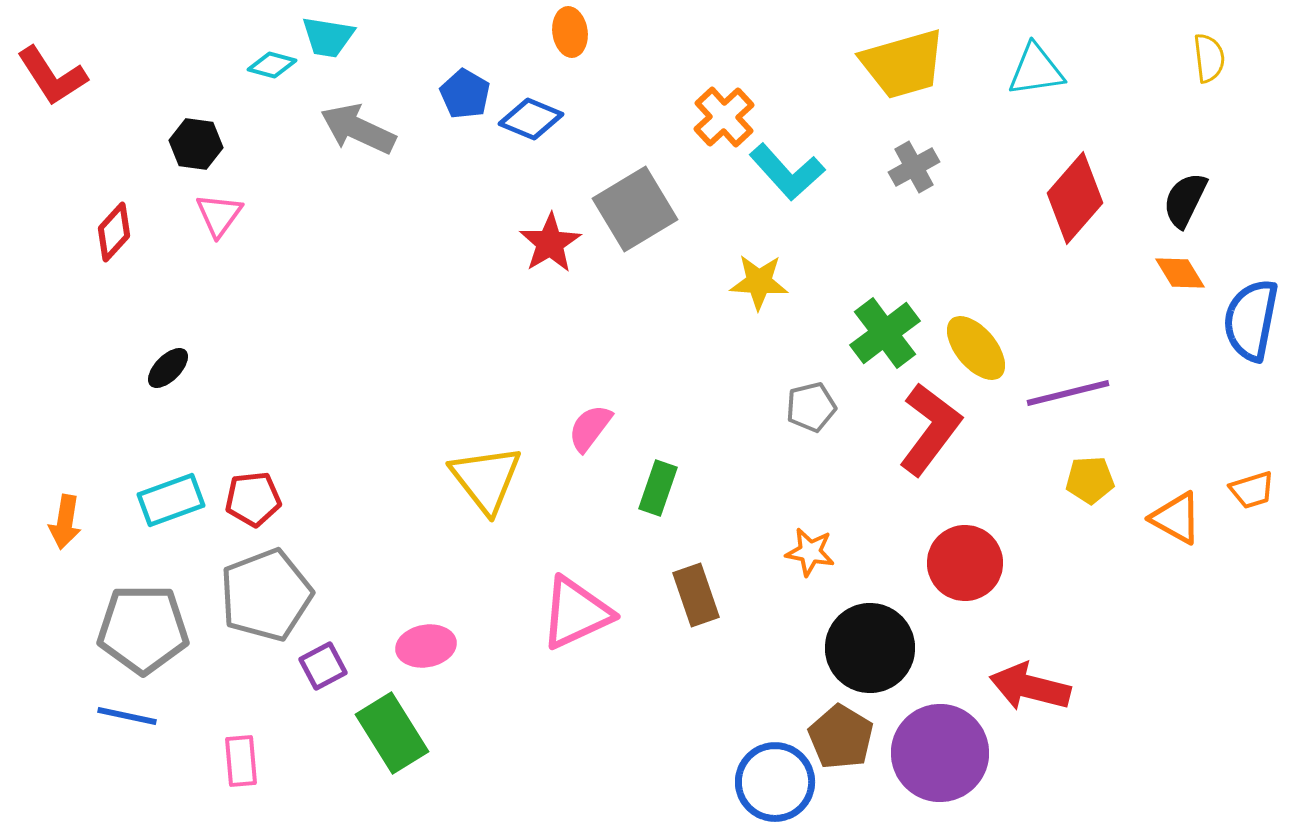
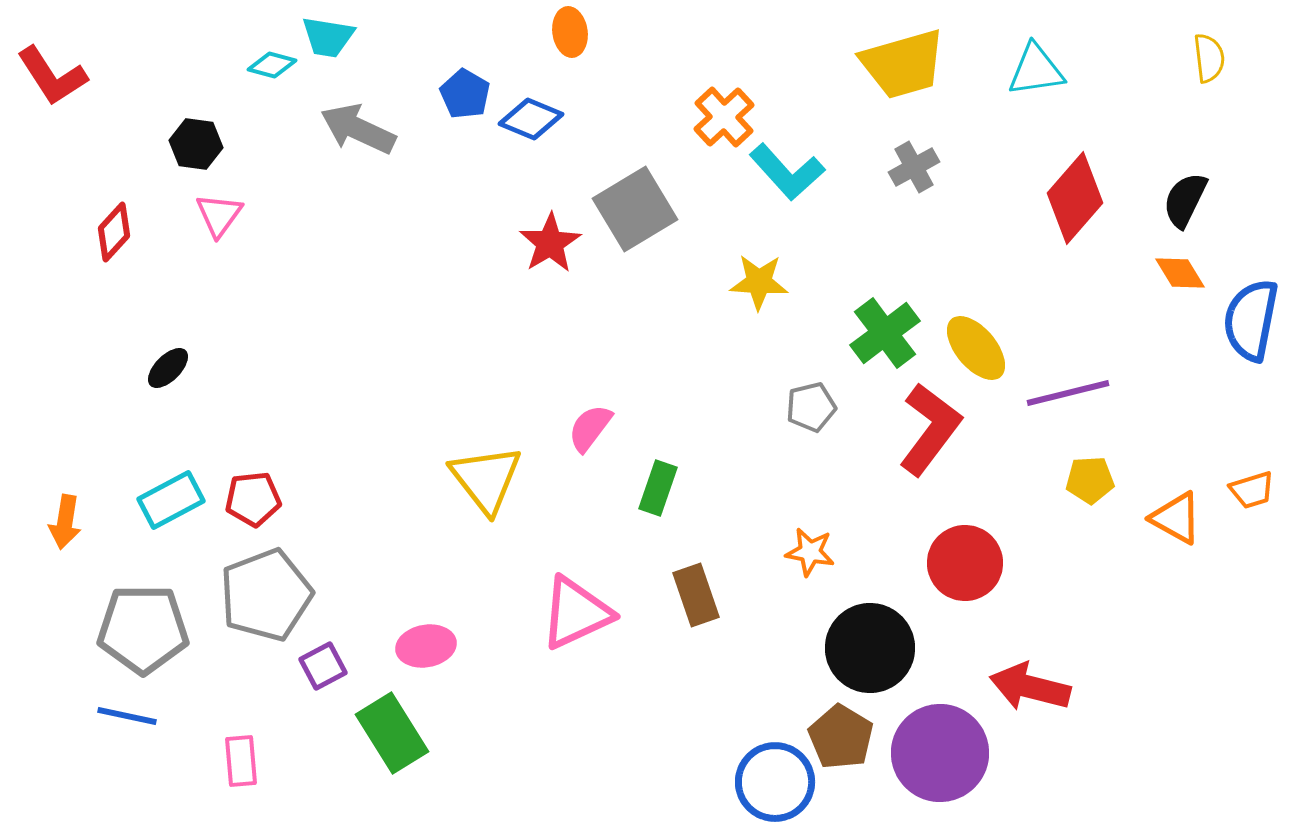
cyan rectangle at (171, 500): rotated 8 degrees counterclockwise
